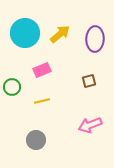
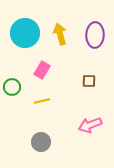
yellow arrow: rotated 65 degrees counterclockwise
purple ellipse: moved 4 px up
pink rectangle: rotated 36 degrees counterclockwise
brown square: rotated 16 degrees clockwise
gray circle: moved 5 px right, 2 px down
